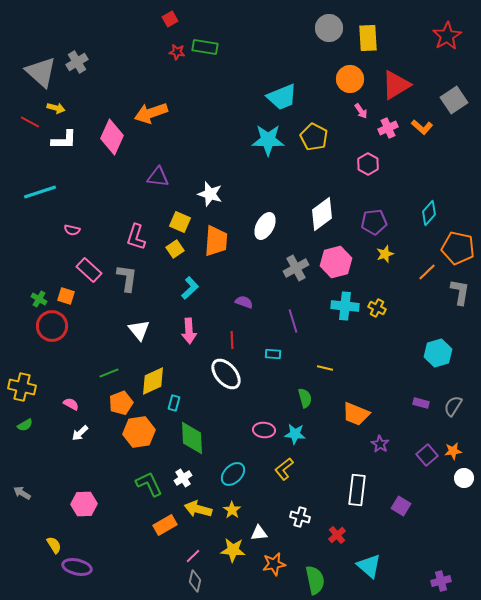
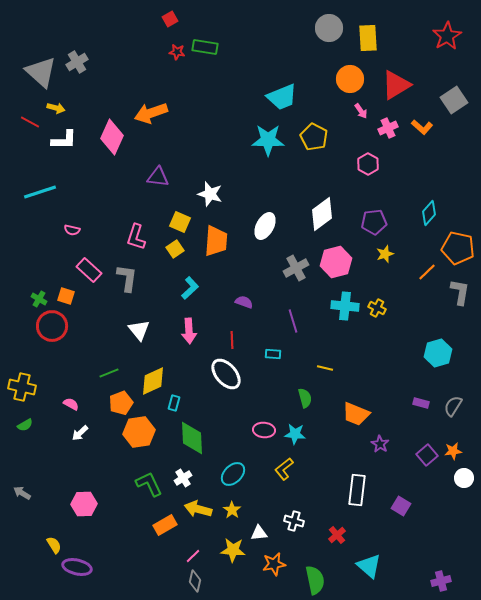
white cross at (300, 517): moved 6 px left, 4 px down
